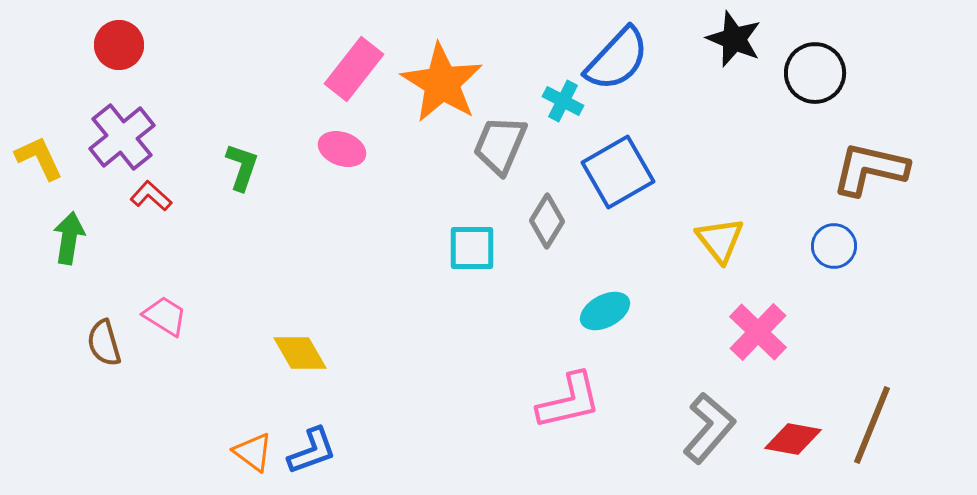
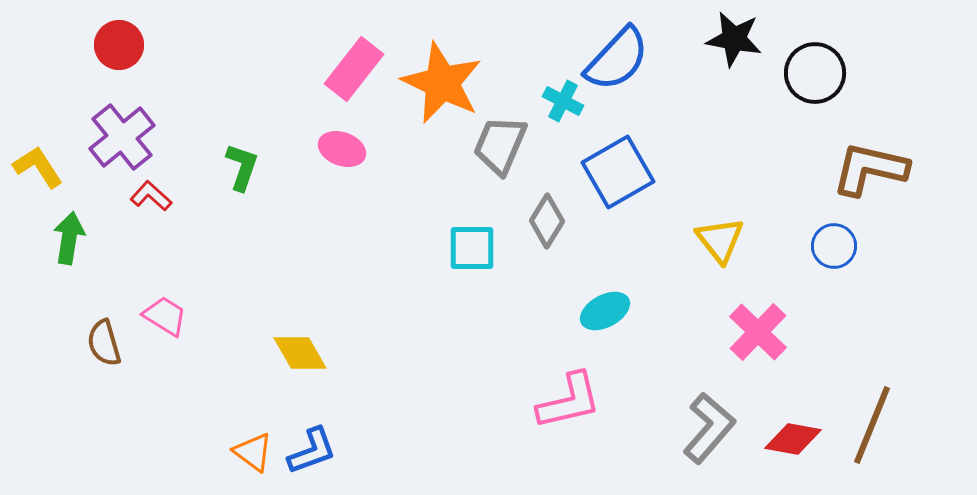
black star: rotated 12 degrees counterclockwise
orange star: rotated 6 degrees counterclockwise
yellow L-shape: moved 1 px left, 9 px down; rotated 8 degrees counterclockwise
